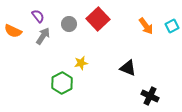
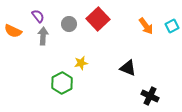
gray arrow: rotated 30 degrees counterclockwise
